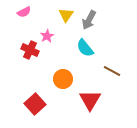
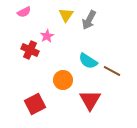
cyan semicircle: moved 3 px right, 13 px down; rotated 18 degrees counterclockwise
orange circle: moved 1 px down
red square: rotated 15 degrees clockwise
